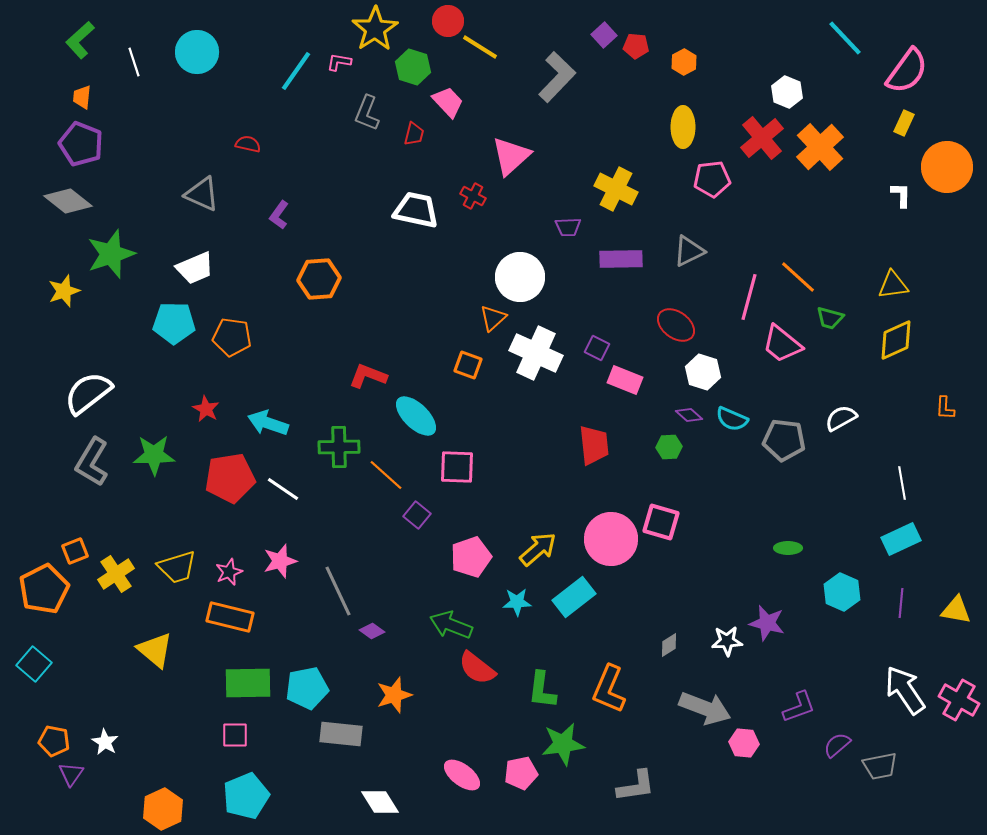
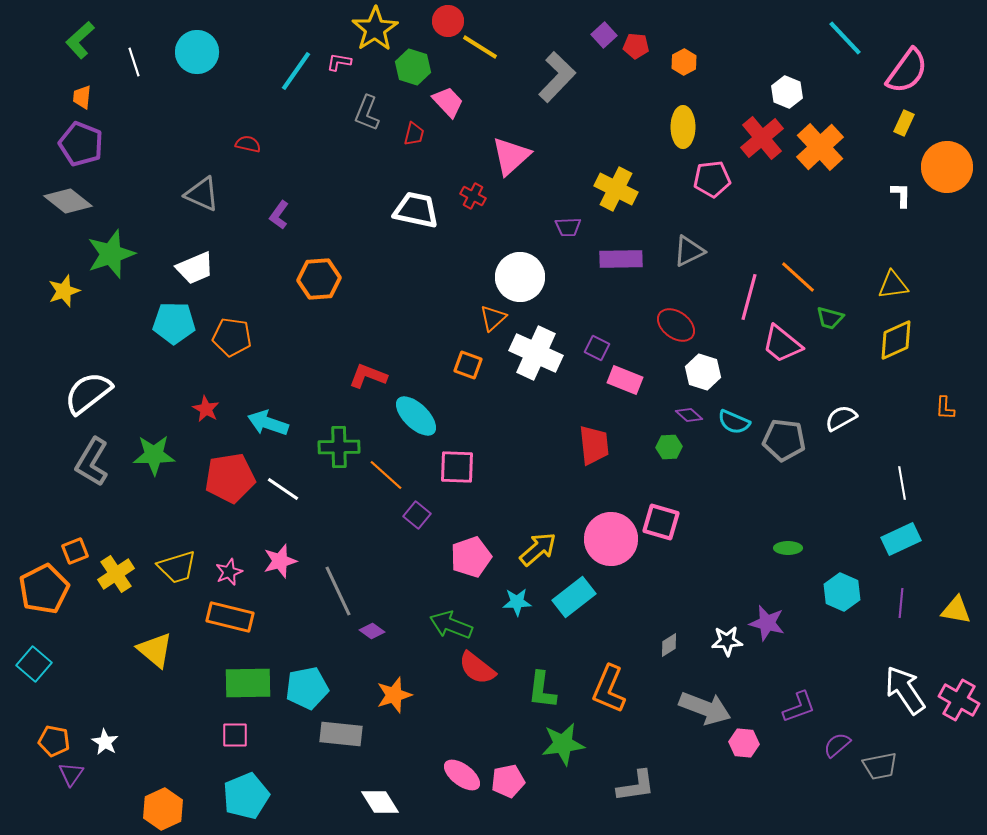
cyan semicircle at (732, 419): moved 2 px right, 3 px down
pink pentagon at (521, 773): moved 13 px left, 8 px down
